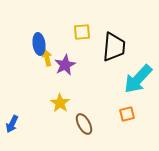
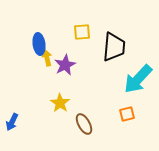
blue arrow: moved 2 px up
